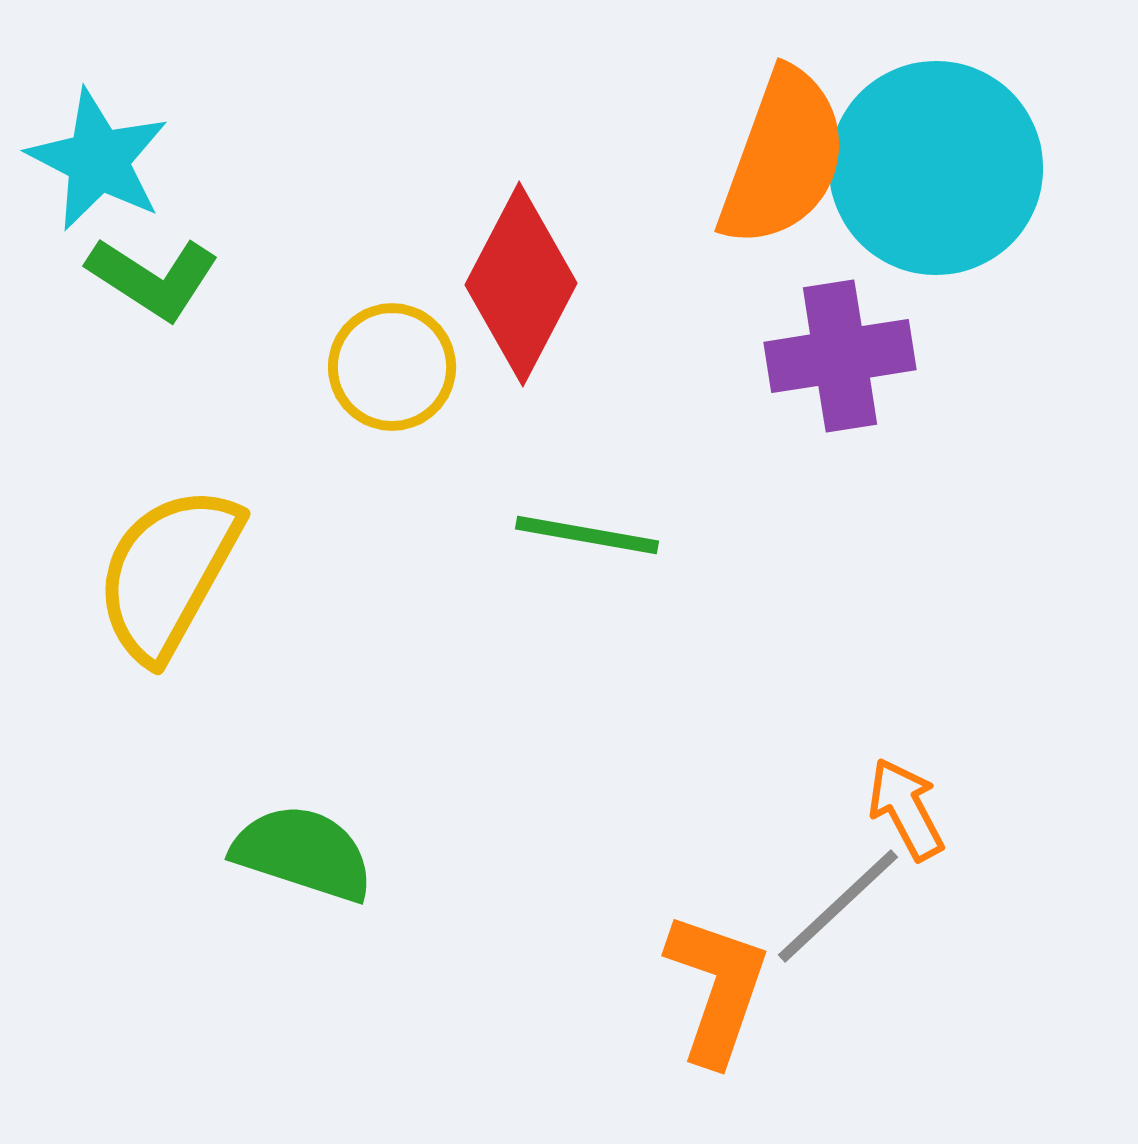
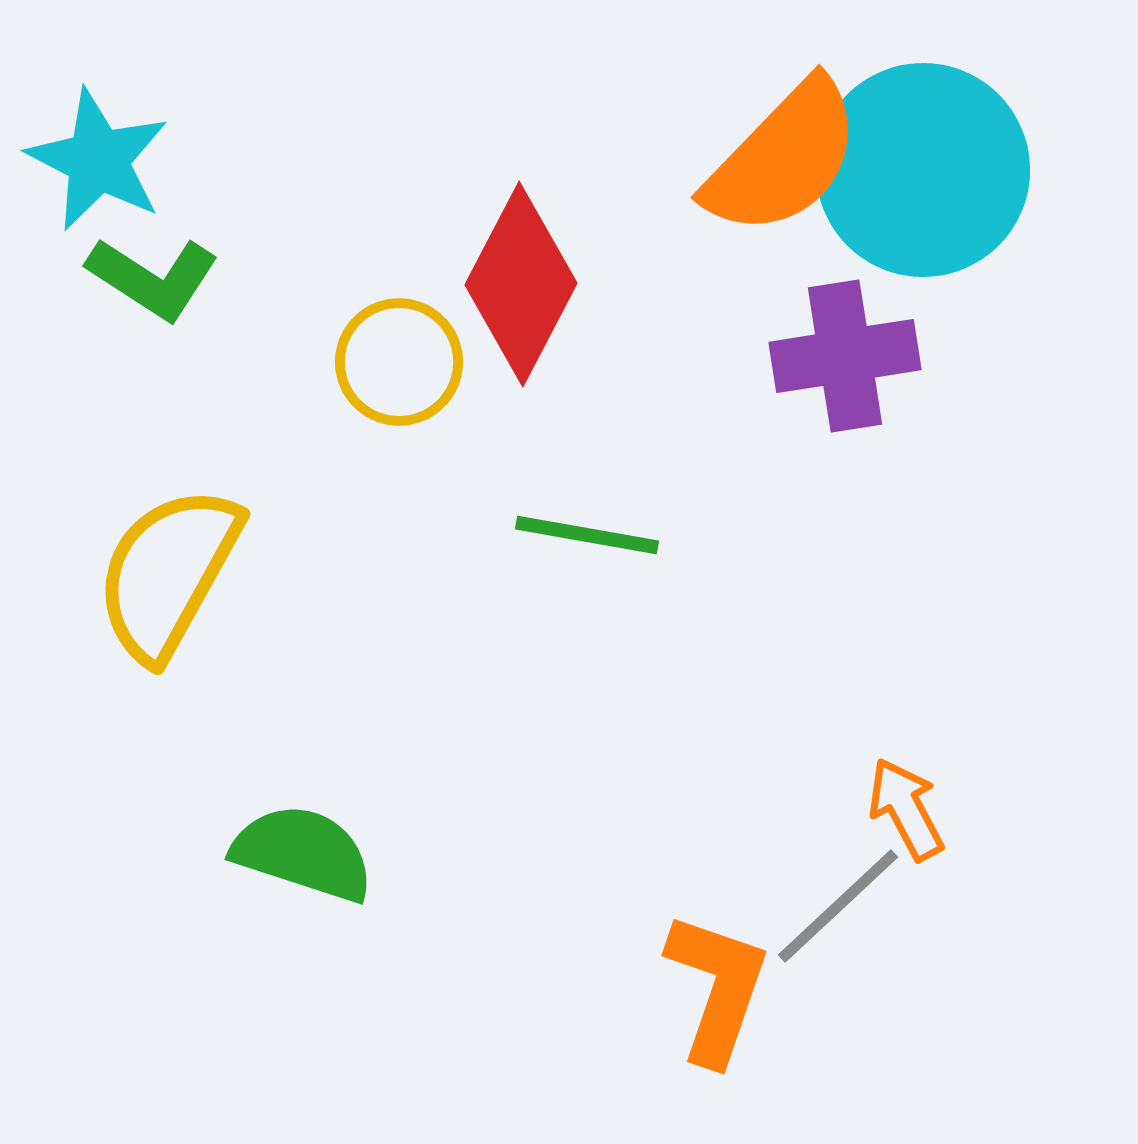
orange semicircle: rotated 24 degrees clockwise
cyan circle: moved 13 px left, 2 px down
purple cross: moved 5 px right
yellow circle: moved 7 px right, 5 px up
